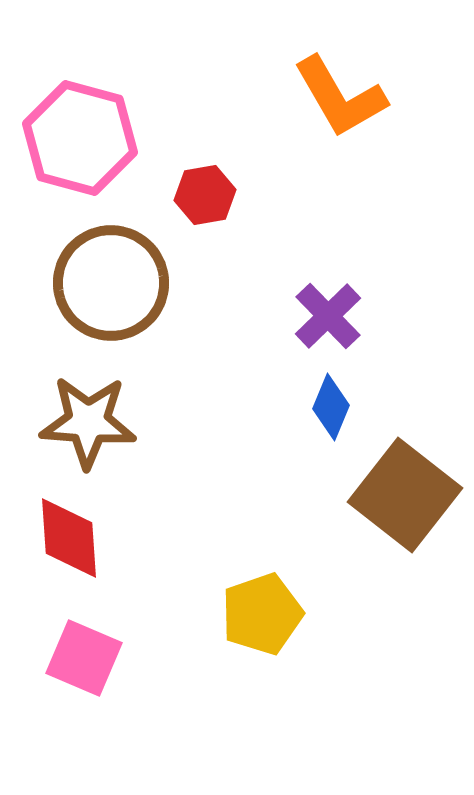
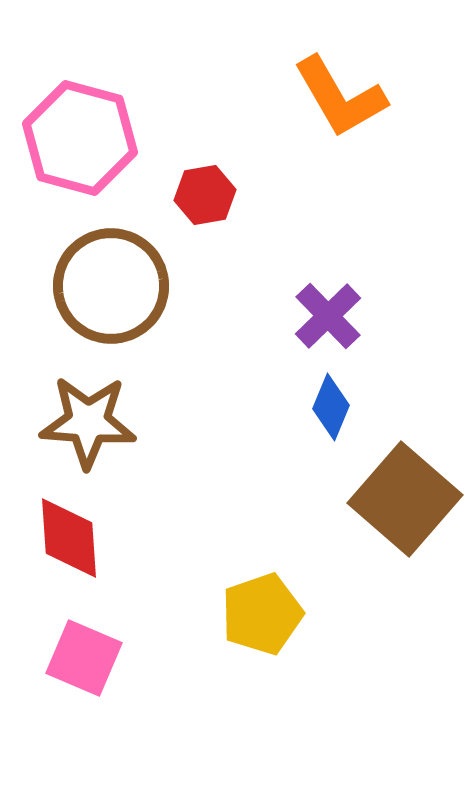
brown circle: moved 3 px down
brown square: moved 4 px down; rotated 3 degrees clockwise
